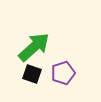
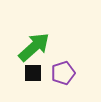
black square: moved 1 px right, 1 px up; rotated 18 degrees counterclockwise
